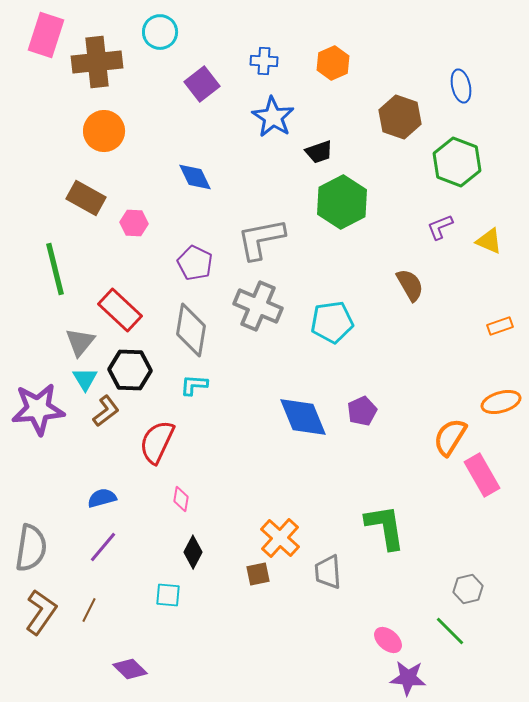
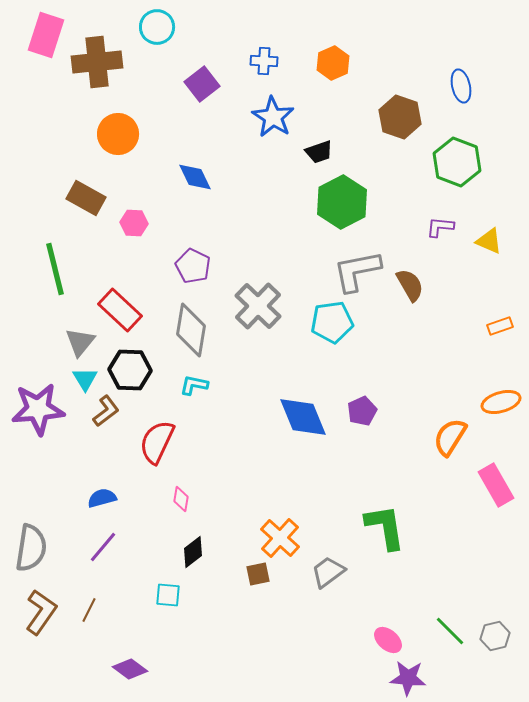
cyan circle at (160, 32): moved 3 px left, 5 px up
orange circle at (104, 131): moved 14 px right, 3 px down
purple L-shape at (440, 227): rotated 28 degrees clockwise
gray L-shape at (261, 239): moved 96 px right, 32 px down
purple pentagon at (195, 263): moved 2 px left, 3 px down
gray cross at (258, 306): rotated 21 degrees clockwise
cyan L-shape at (194, 385): rotated 8 degrees clockwise
pink rectangle at (482, 475): moved 14 px right, 10 px down
black diamond at (193, 552): rotated 24 degrees clockwise
gray trapezoid at (328, 572): rotated 57 degrees clockwise
gray hexagon at (468, 589): moved 27 px right, 47 px down
purple diamond at (130, 669): rotated 8 degrees counterclockwise
